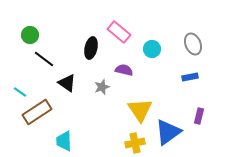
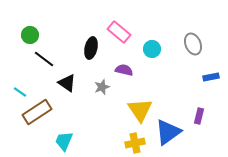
blue rectangle: moved 21 px right
cyan trapezoid: rotated 25 degrees clockwise
